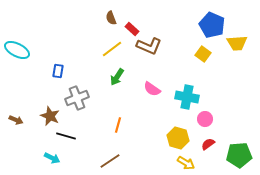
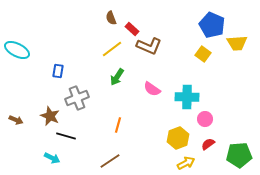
cyan cross: rotated 10 degrees counterclockwise
yellow hexagon: rotated 25 degrees clockwise
yellow arrow: rotated 60 degrees counterclockwise
